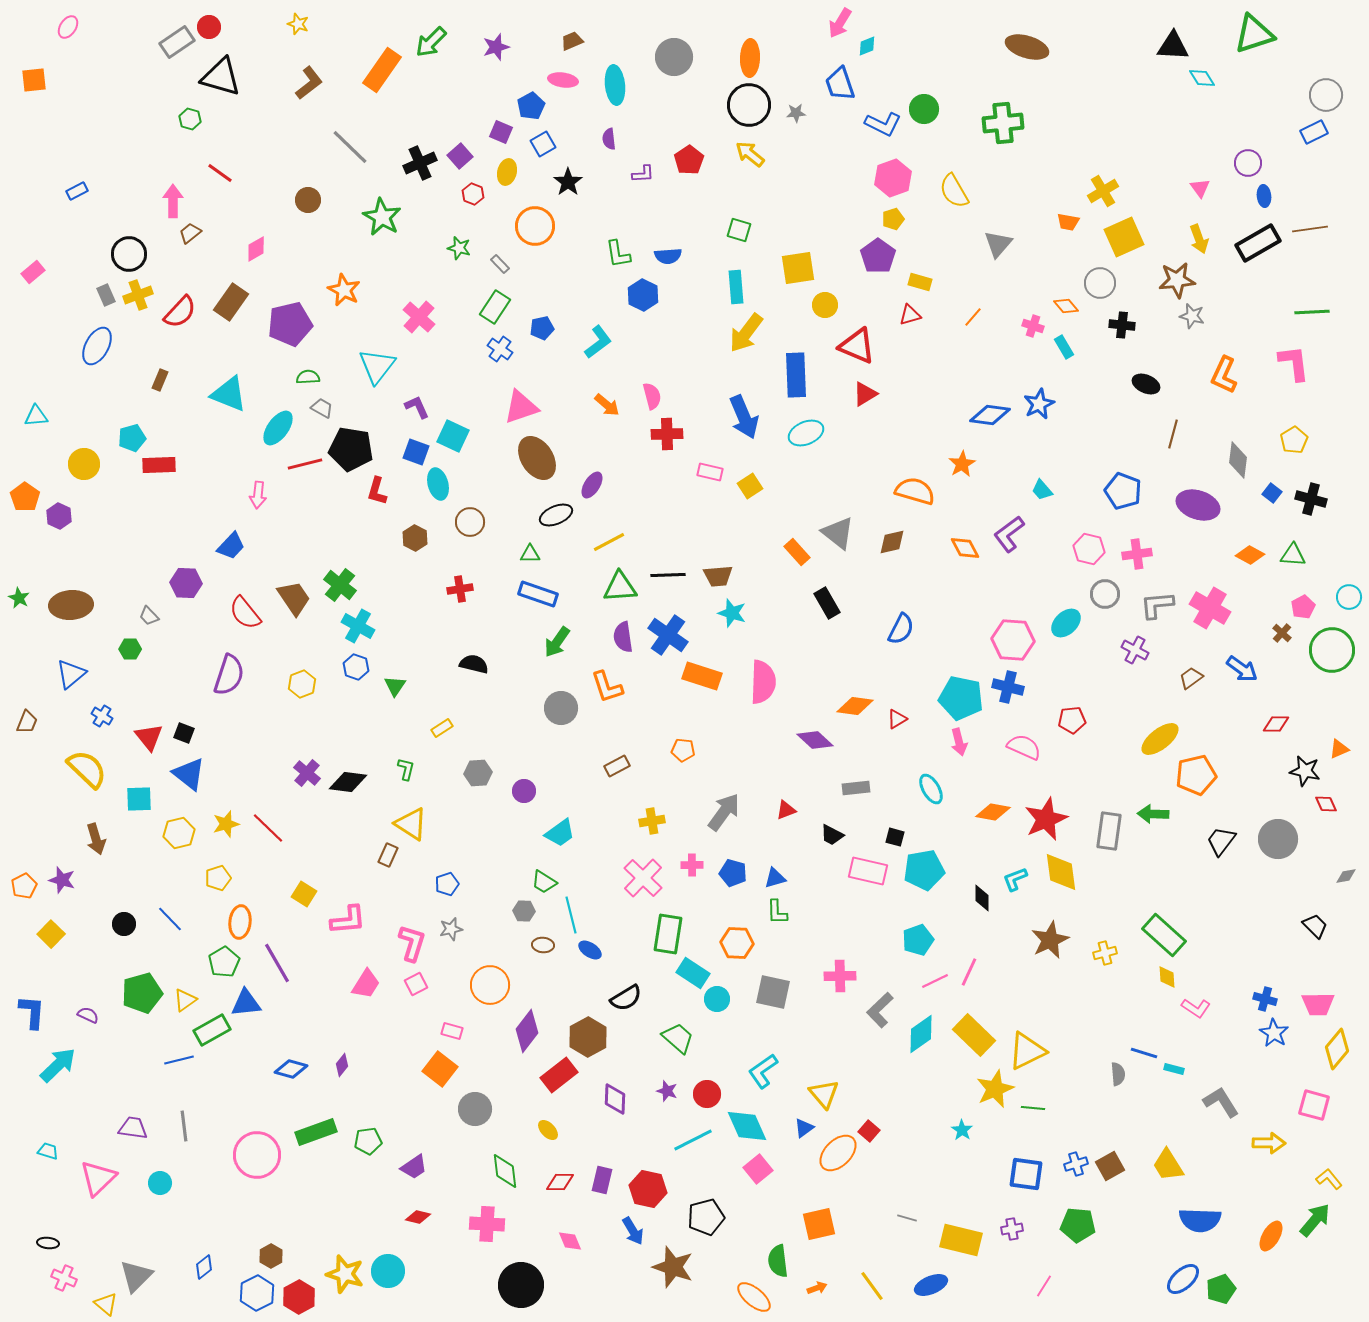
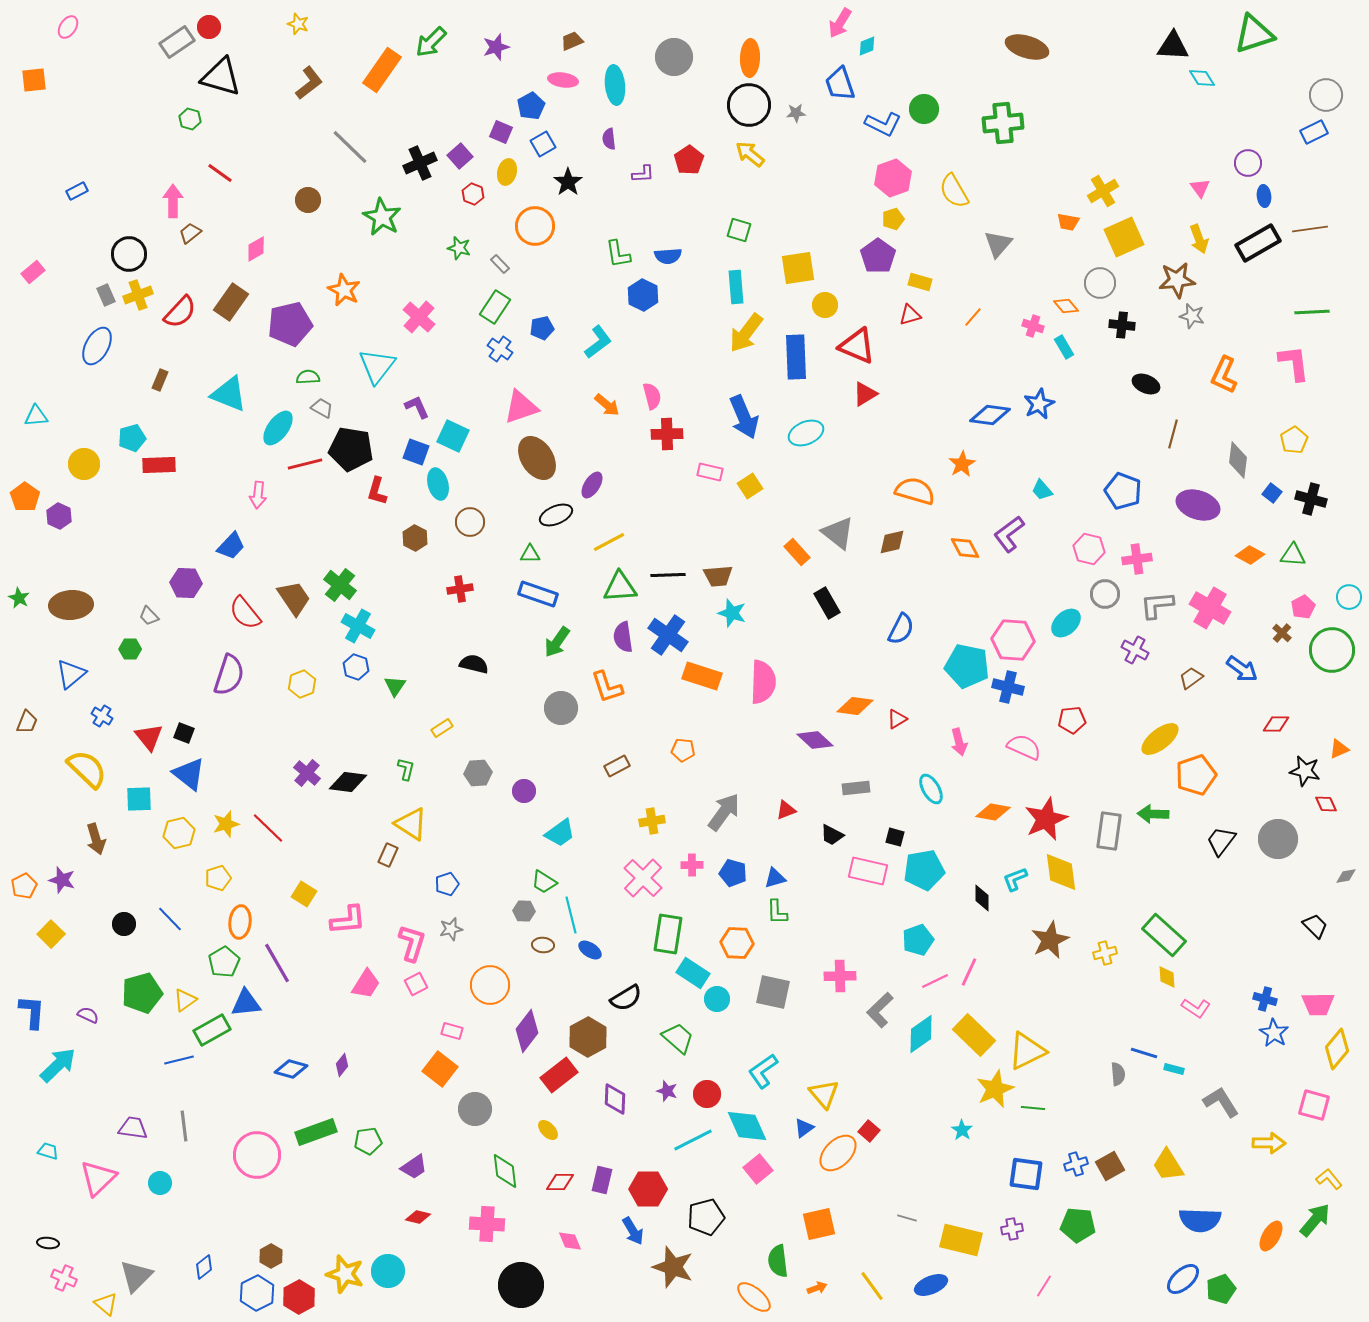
blue rectangle at (796, 375): moved 18 px up
pink cross at (1137, 554): moved 5 px down
cyan pentagon at (961, 698): moved 6 px right, 32 px up
orange pentagon at (1196, 775): rotated 6 degrees counterclockwise
red hexagon at (648, 1189): rotated 12 degrees counterclockwise
